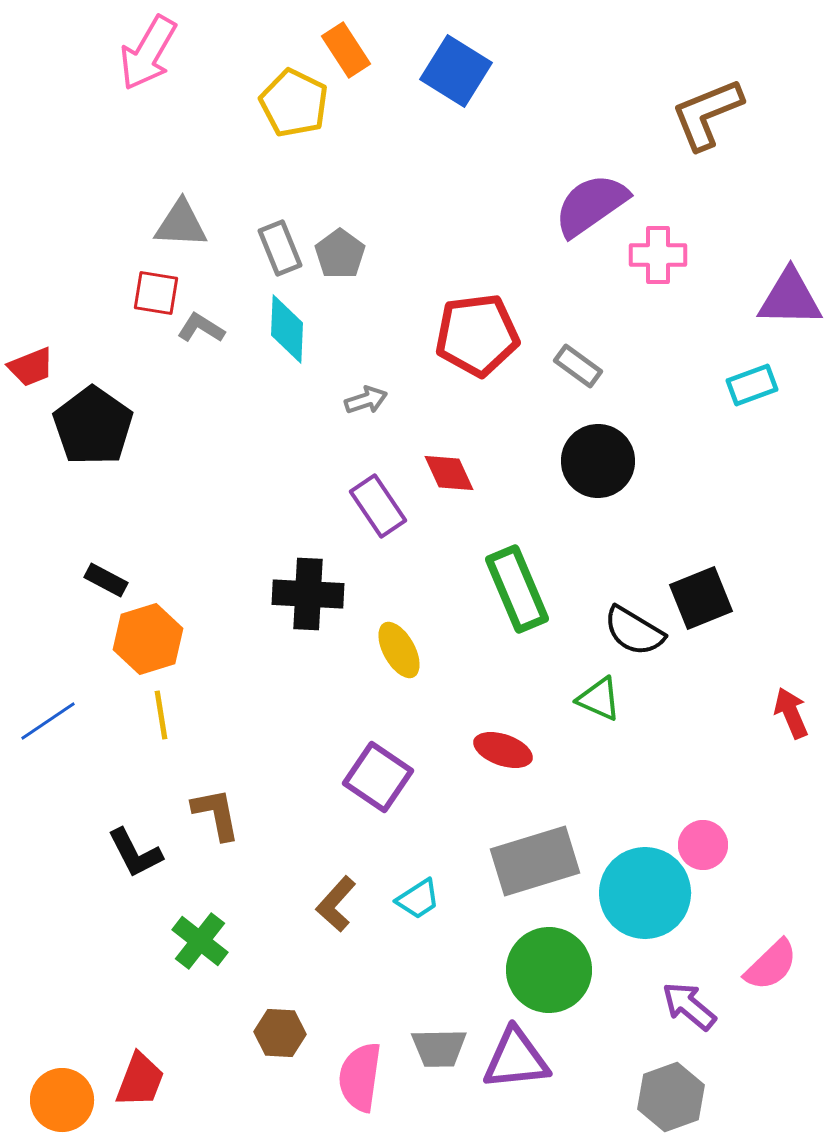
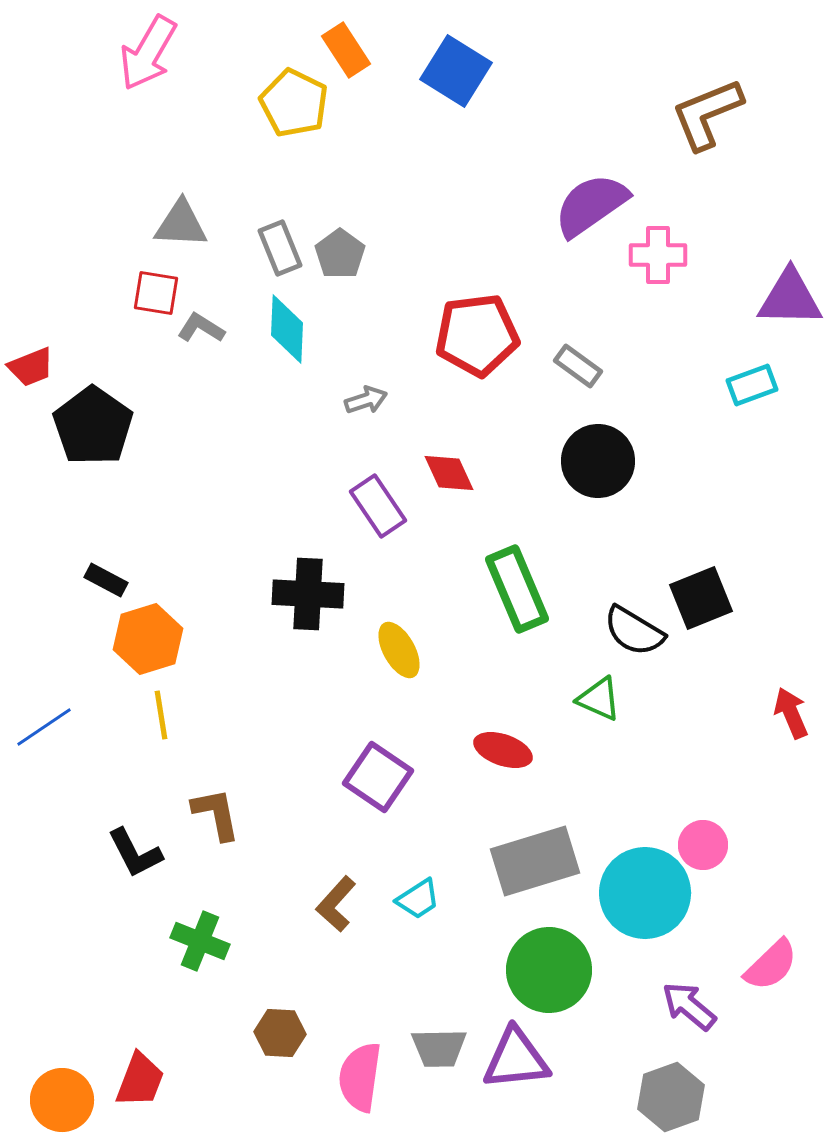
blue line at (48, 721): moved 4 px left, 6 px down
green cross at (200, 941): rotated 16 degrees counterclockwise
